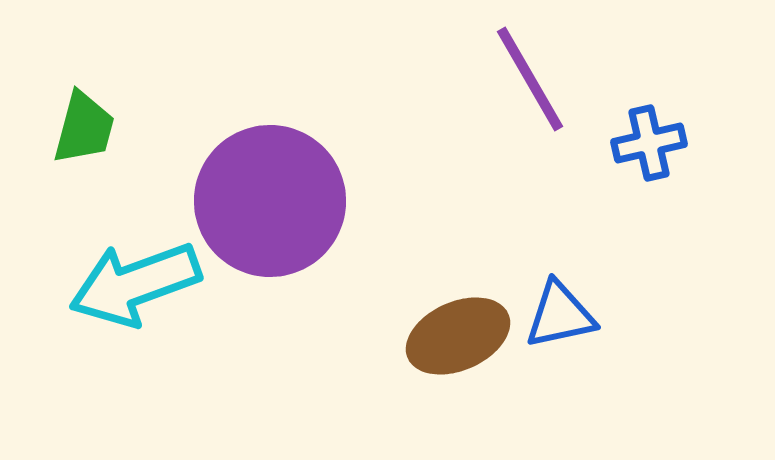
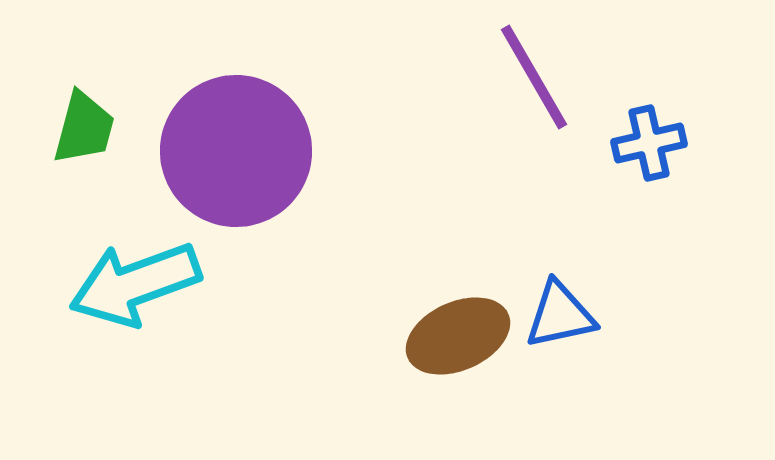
purple line: moved 4 px right, 2 px up
purple circle: moved 34 px left, 50 px up
